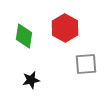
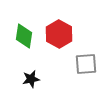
red hexagon: moved 6 px left, 6 px down
black star: moved 1 px up
